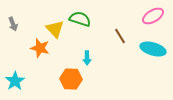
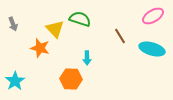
cyan ellipse: moved 1 px left
